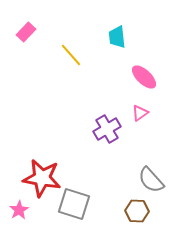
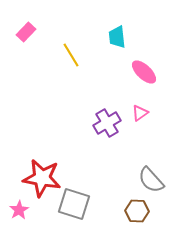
yellow line: rotated 10 degrees clockwise
pink ellipse: moved 5 px up
purple cross: moved 6 px up
